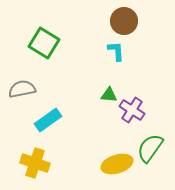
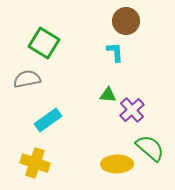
brown circle: moved 2 px right
cyan L-shape: moved 1 px left, 1 px down
gray semicircle: moved 5 px right, 10 px up
green triangle: moved 1 px left
purple cross: rotated 15 degrees clockwise
green semicircle: rotated 96 degrees clockwise
yellow ellipse: rotated 16 degrees clockwise
